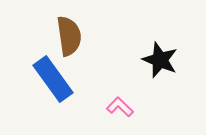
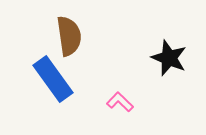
black star: moved 9 px right, 2 px up
pink L-shape: moved 5 px up
